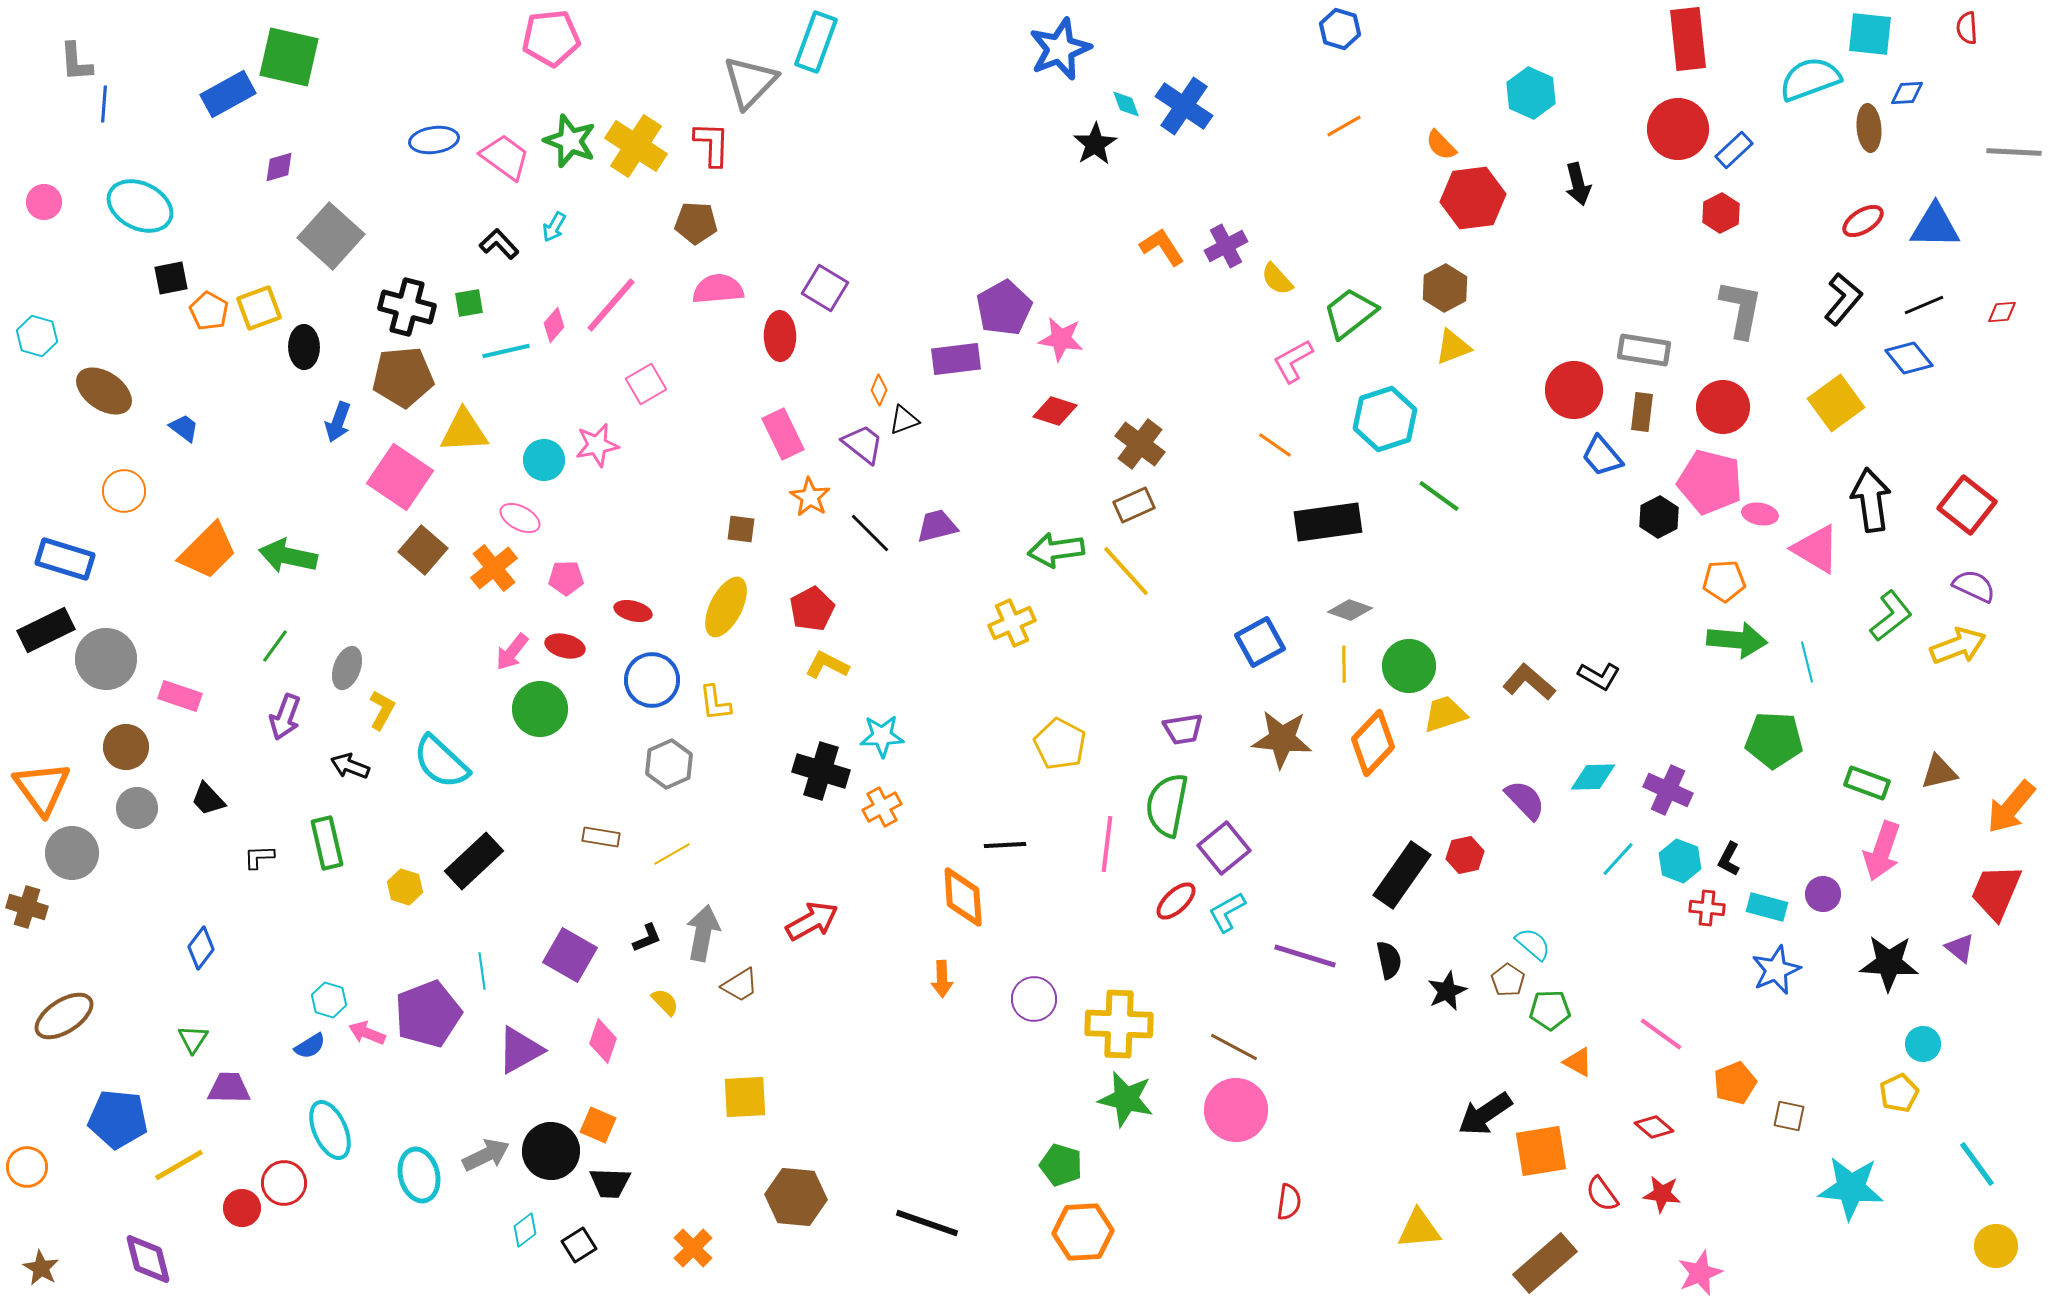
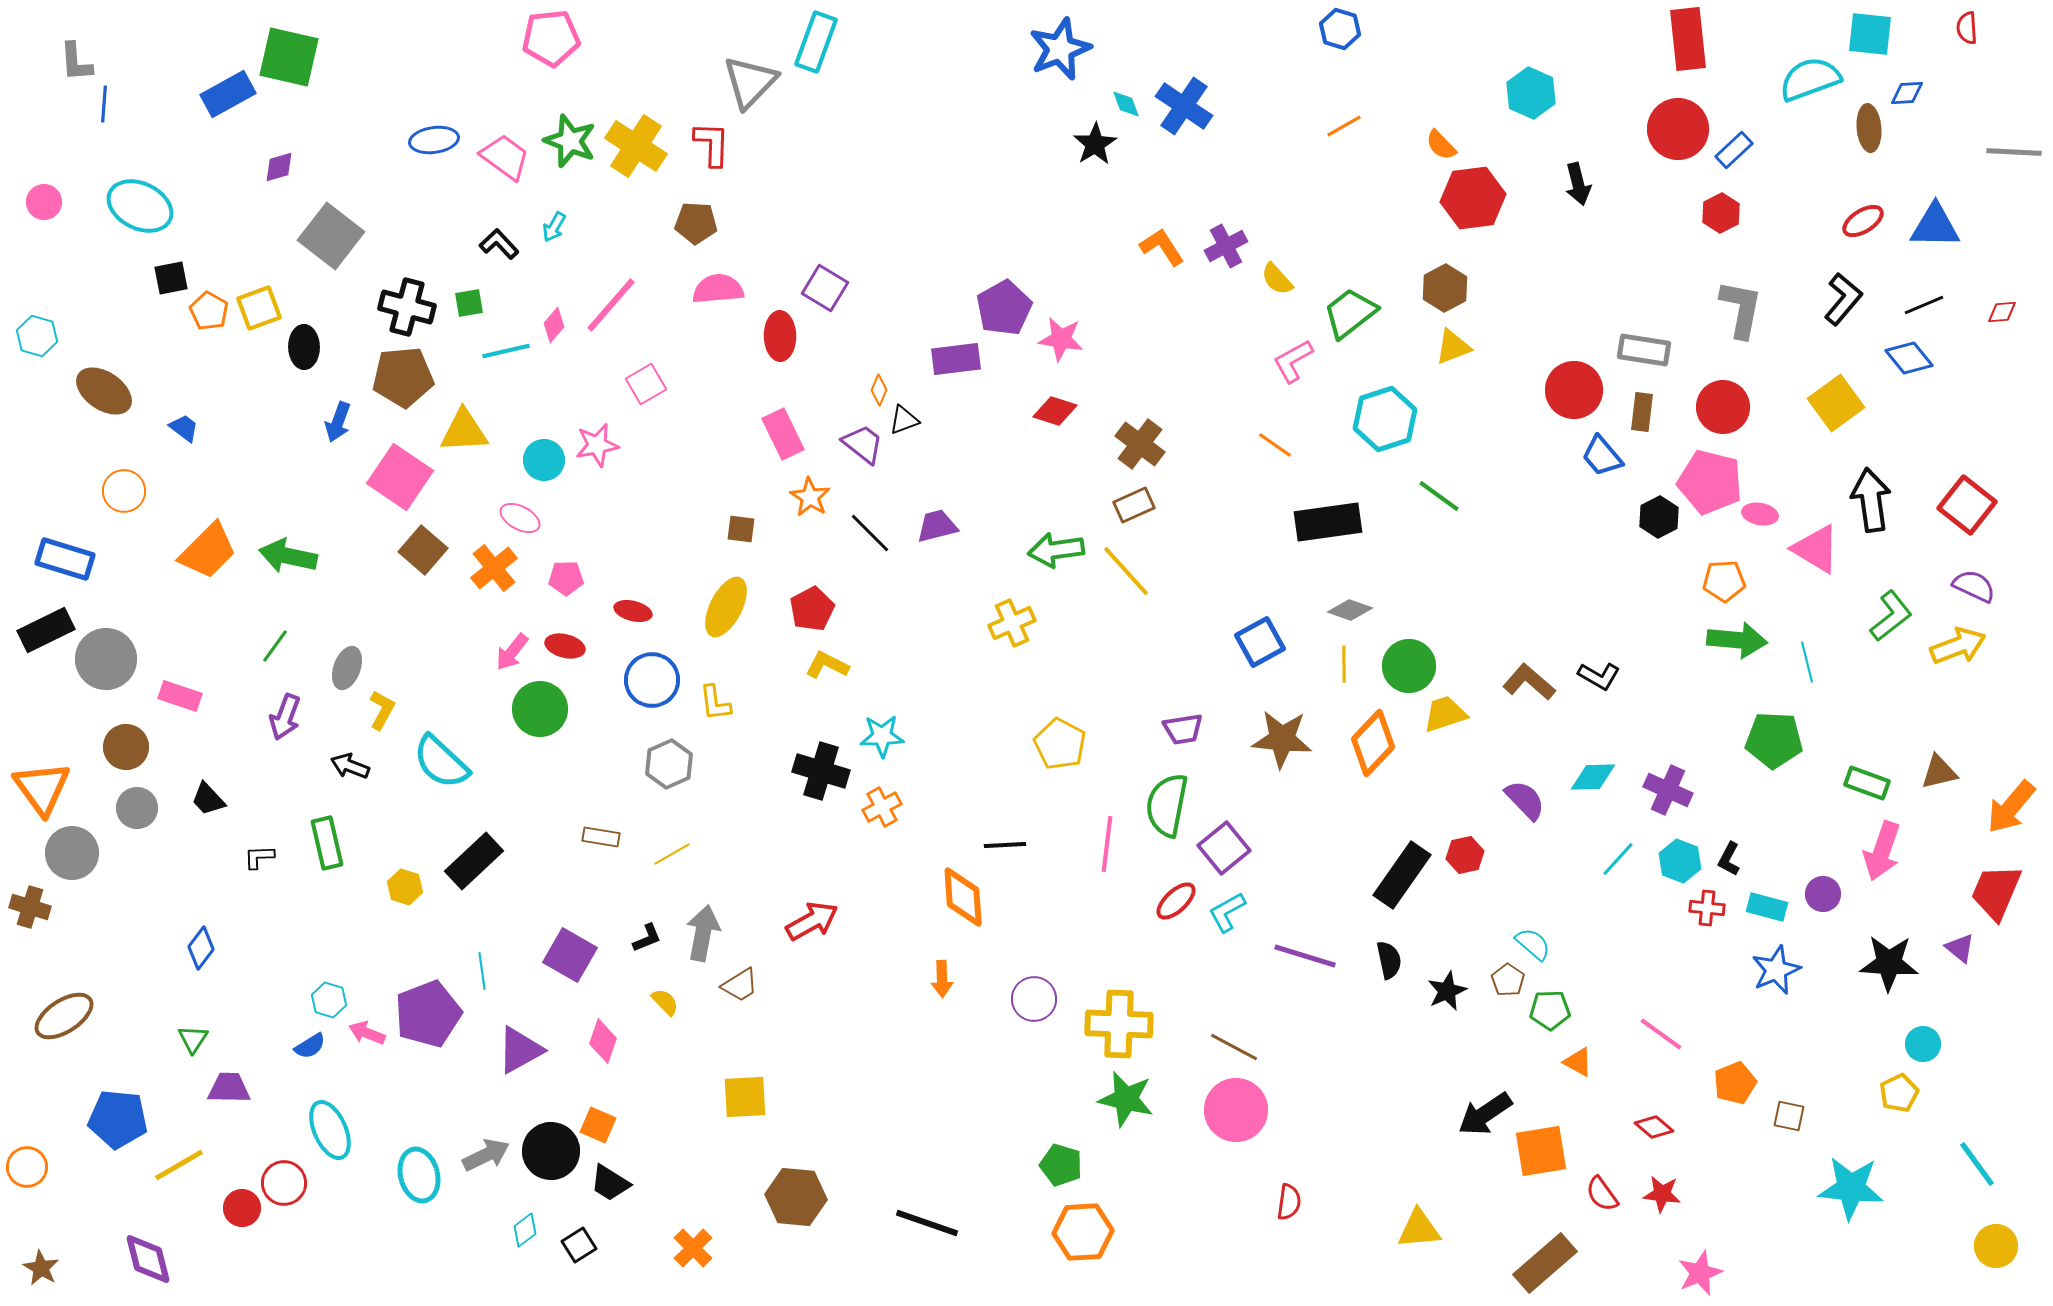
gray square at (331, 236): rotated 4 degrees counterclockwise
brown cross at (27, 907): moved 3 px right
black trapezoid at (610, 1183): rotated 30 degrees clockwise
